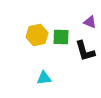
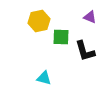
purple triangle: moved 5 px up
yellow hexagon: moved 2 px right, 14 px up
cyan triangle: rotated 21 degrees clockwise
